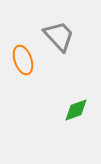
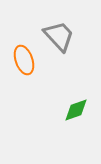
orange ellipse: moved 1 px right
